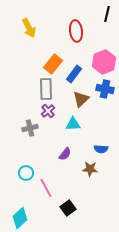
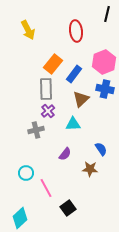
yellow arrow: moved 1 px left, 2 px down
gray cross: moved 6 px right, 2 px down
blue semicircle: rotated 128 degrees counterclockwise
